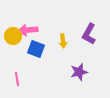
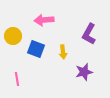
pink arrow: moved 16 px right, 10 px up
yellow arrow: moved 11 px down
purple star: moved 5 px right
